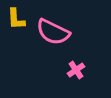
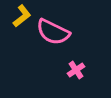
yellow L-shape: moved 6 px right, 3 px up; rotated 125 degrees counterclockwise
